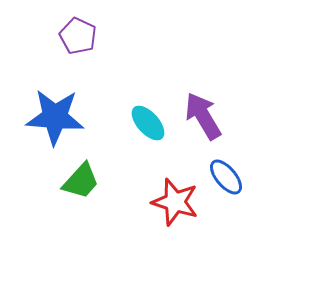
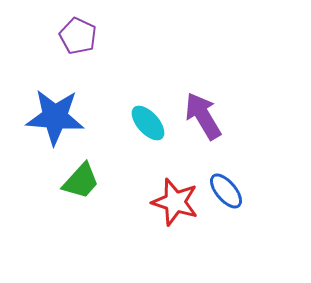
blue ellipse: moved 14 px down
